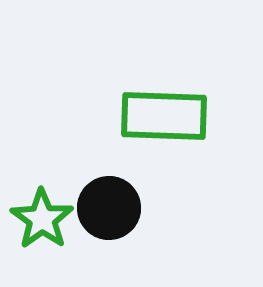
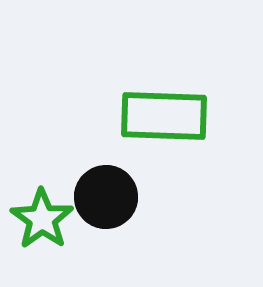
black circle: moved 3 px left, 11 px up
